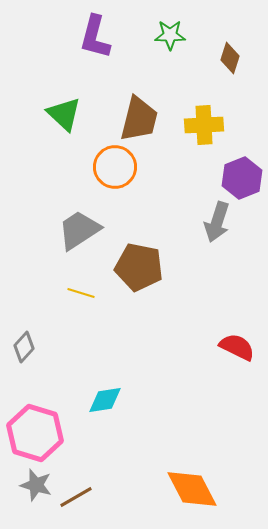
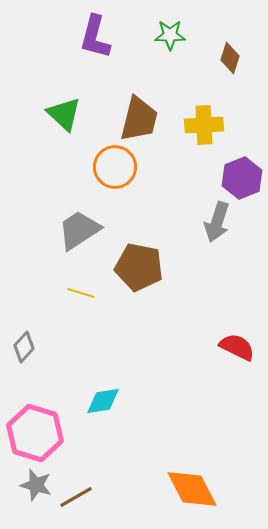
cyan diamond: moved 2 px left, 1 px down
